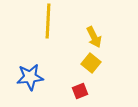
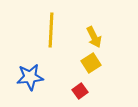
yellow line: moved 3 px right, 9 px down
yellow square: rotated 18 degrees clockwise
red square: rotated 14 degrees counterclockwise
